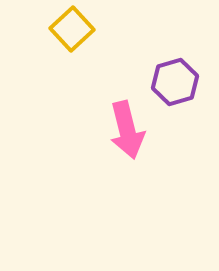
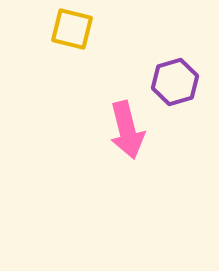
yellow square: rotated 33 degrees counterclockwise
